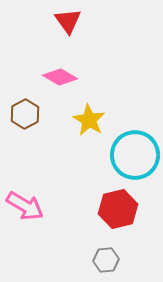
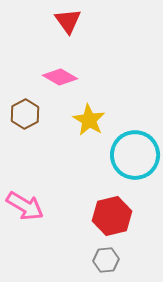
red hexagon: moved 6 px left, 7 px down
